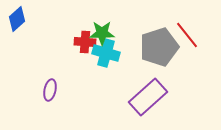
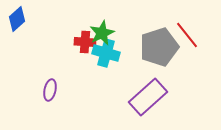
green star: rotated 25 degrees counterclockwise
